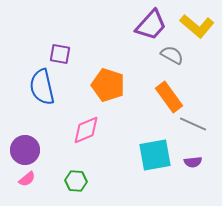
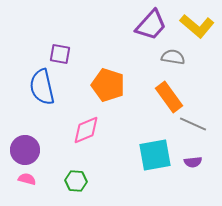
gray semicircle: moved 1 px right, 2 px down; rotated 20 degrees counterclockwise
pink semicircle: rotated 126 degrees counterclockwise
